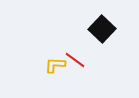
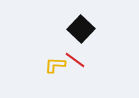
black square: moved 21 px left
